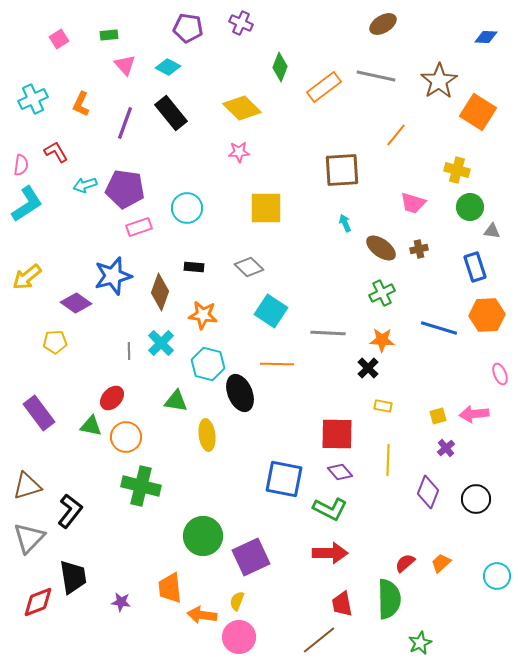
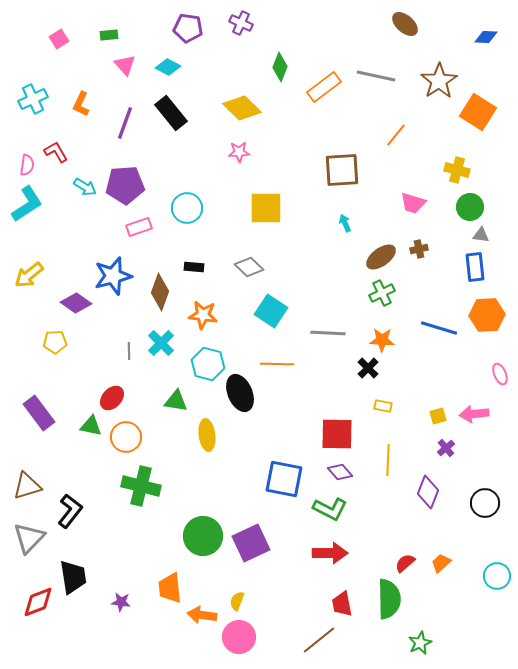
brown ellipse at (383, 24): moved 22 px right; rotated 72 degrees clockwise
pink semicircle at (21, 165): moved 6 px right
cyan arrow at (85, 185): moved 2 px down; rotated 130 degrees counterclockwise
purple pentagon at (125, 189): moved 4 px up; rotated 12 degrees counterclockwise
gray triangle at (492, 231): moved 11 px left, 4 px down
brown ellipse at (381, 248): moved 9 px down; rotated 72 degrees counterclockwise
blue rectangle at (475, 267): rotated 12 degrees clockwise
yellow arrow at (27, 277): moved 2 px right, 2 px up
black circle at (476, 499): moved 9 px right, 4 px down
purple square at (251, 557): moved 14 px up
